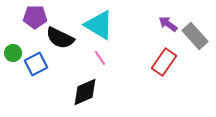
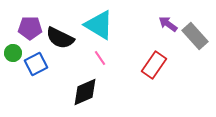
purple pentagon: moved 5 px left, 11 px down
red rectangle: moved 10 px left, 3 px down
